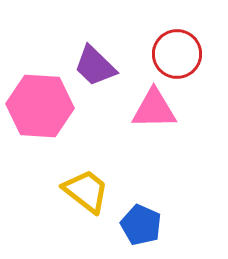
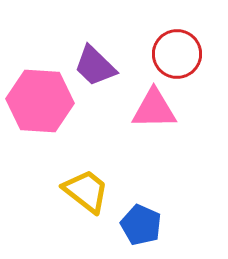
pink hexagon: moved 5 px up
